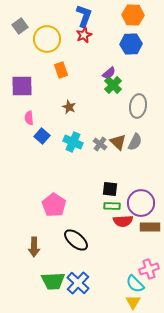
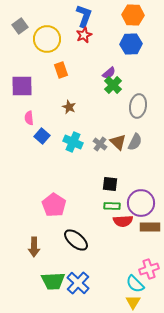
black square: moved 5 px up
